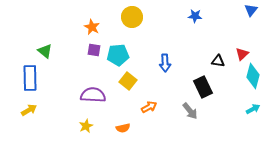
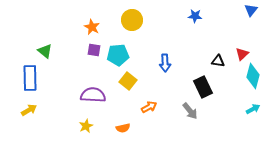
yellow circle: moved 3 px down
